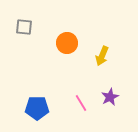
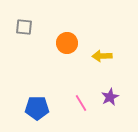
yellow arrow: rotated 66 degrees clockwise
